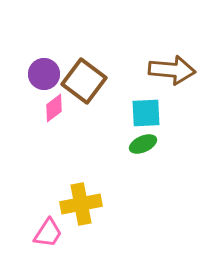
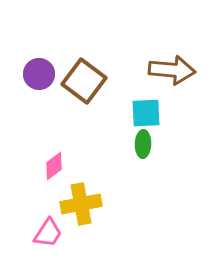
purple circle: moved 5 px left
pink diamond: moved 58 px down
green ellipse: rotated 64 degrees counterclockwise
